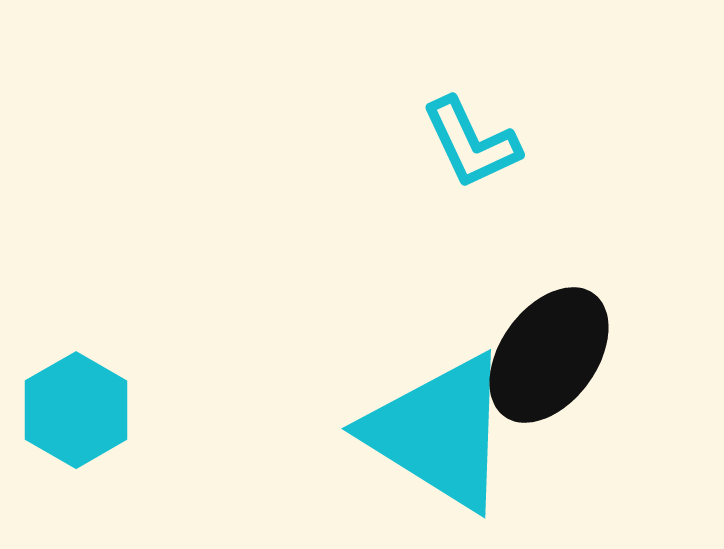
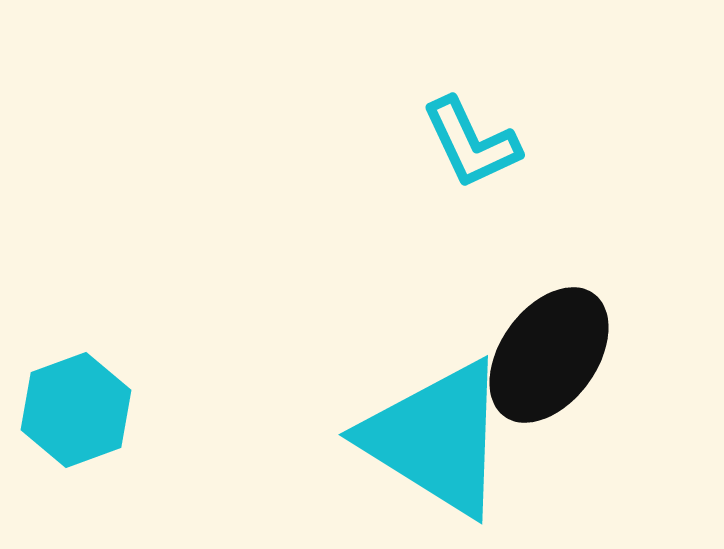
cyan hexagon: rotated 10 degrees clockwise
cyan triangle: moved 3 px left, 6 px down
